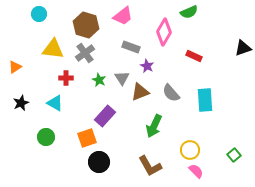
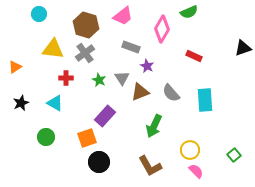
pink diamond: moved 2 px left, 3 px up
